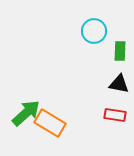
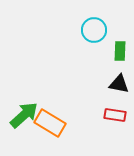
cyan circle: moved 1 px up
green arrow: moved 2 px left, 2 px down
